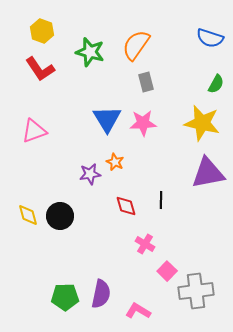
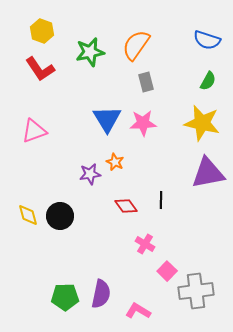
blue semicircle: moved 3 px left, 2 px down
green star: rotated 28 degrees counterclockwise
green semicircle: moved 8 px left, 3 px up
red diamond: rotated 20 degrees counterclockwise
